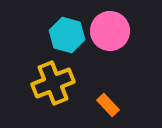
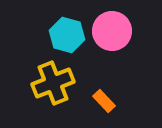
pink circle: moved 2 px right
orange rectangle: moved 4 px left, 4 px up
